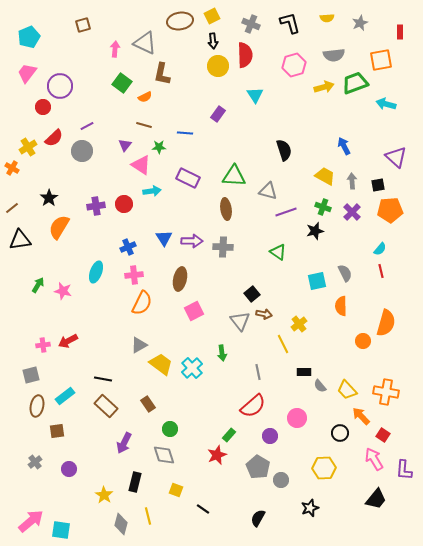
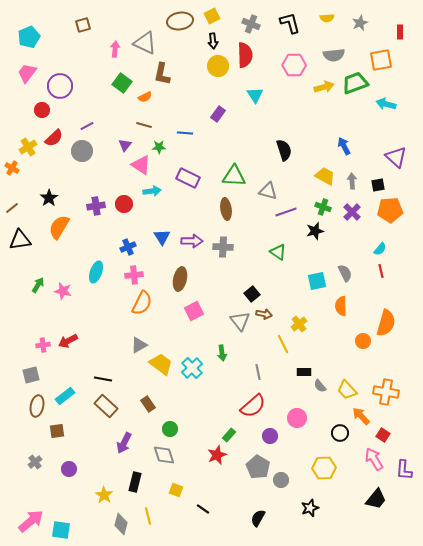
pink hexagon at (294, 65): rotated 15 degrees clockwise
red circle at (43, 107): moved 1 px left, 3 px down
blue triangle at (164, 238): moved 2 px left, 1 px up
